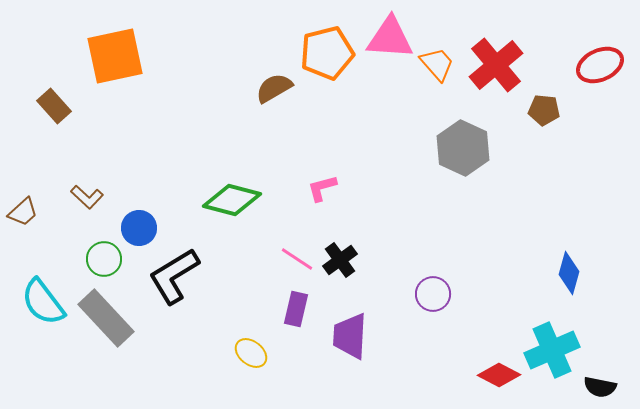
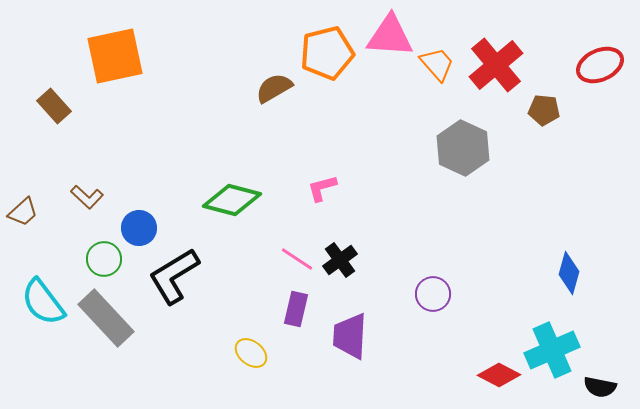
pink triangle: moved 2 px up
